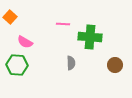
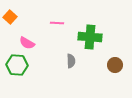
pink line: moved 6 px left, 1 px up
pink semicircle: moved 2 px right, 1 px down
gray semicircle: moved 2 px up
